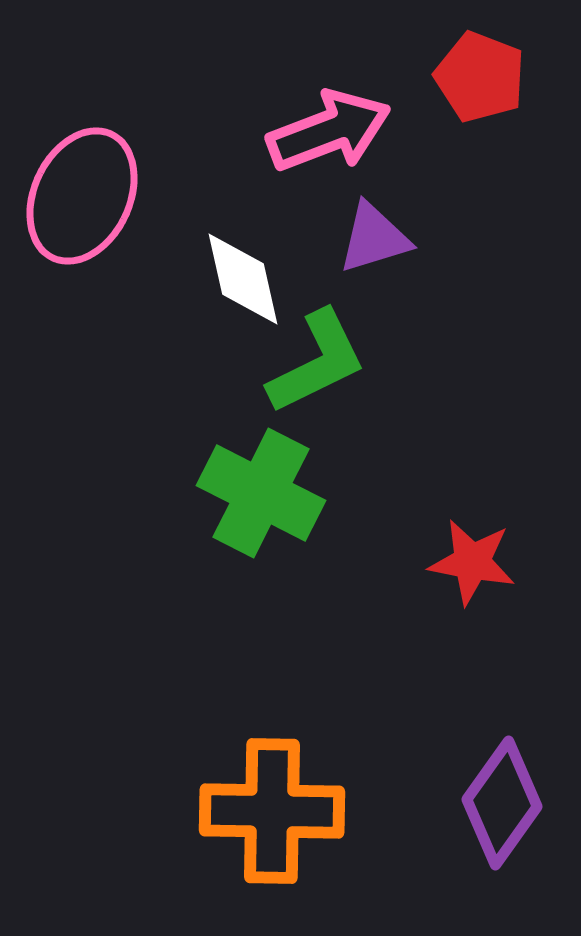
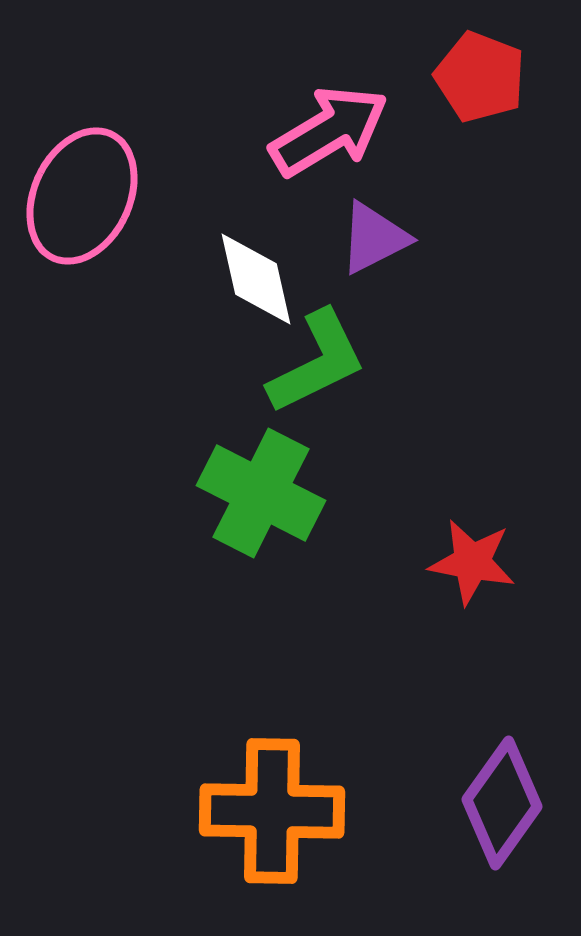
pink arrow: rotated 10 degrees counterclockwise
purple triangle: rotated 10 degrees counterclockwise
white diamond: moved 13 px right
